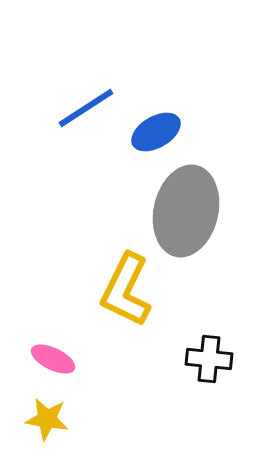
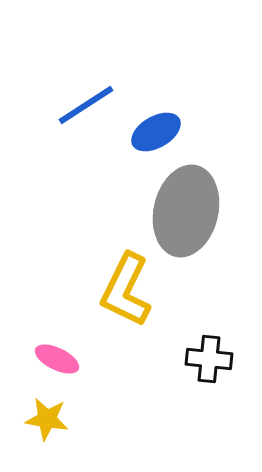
blue line: moved 3 px up
pink ellipse: moved 4 px right
